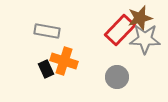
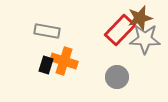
black rectangle: moved 4 px up; rotated 42 degrees clockwise
